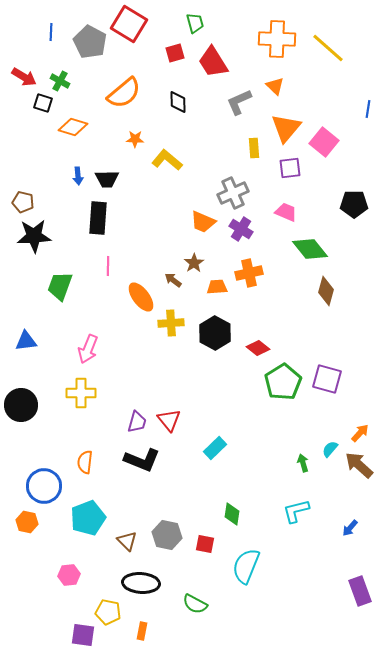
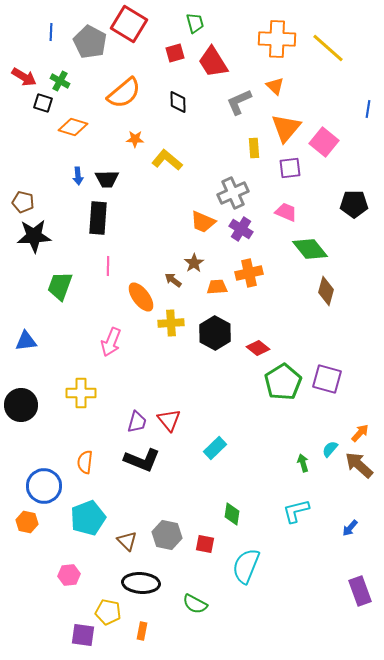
pink arrow at (88, 349): moved 23 px right, 7 px up
